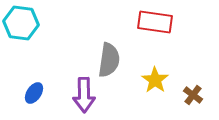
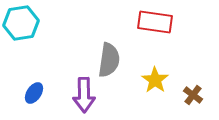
cyan hexagon: rotated 16 degrees counterclockwise
